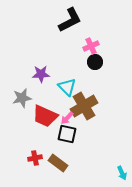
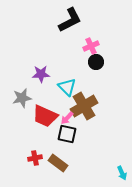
black circle: moved 1 px right
